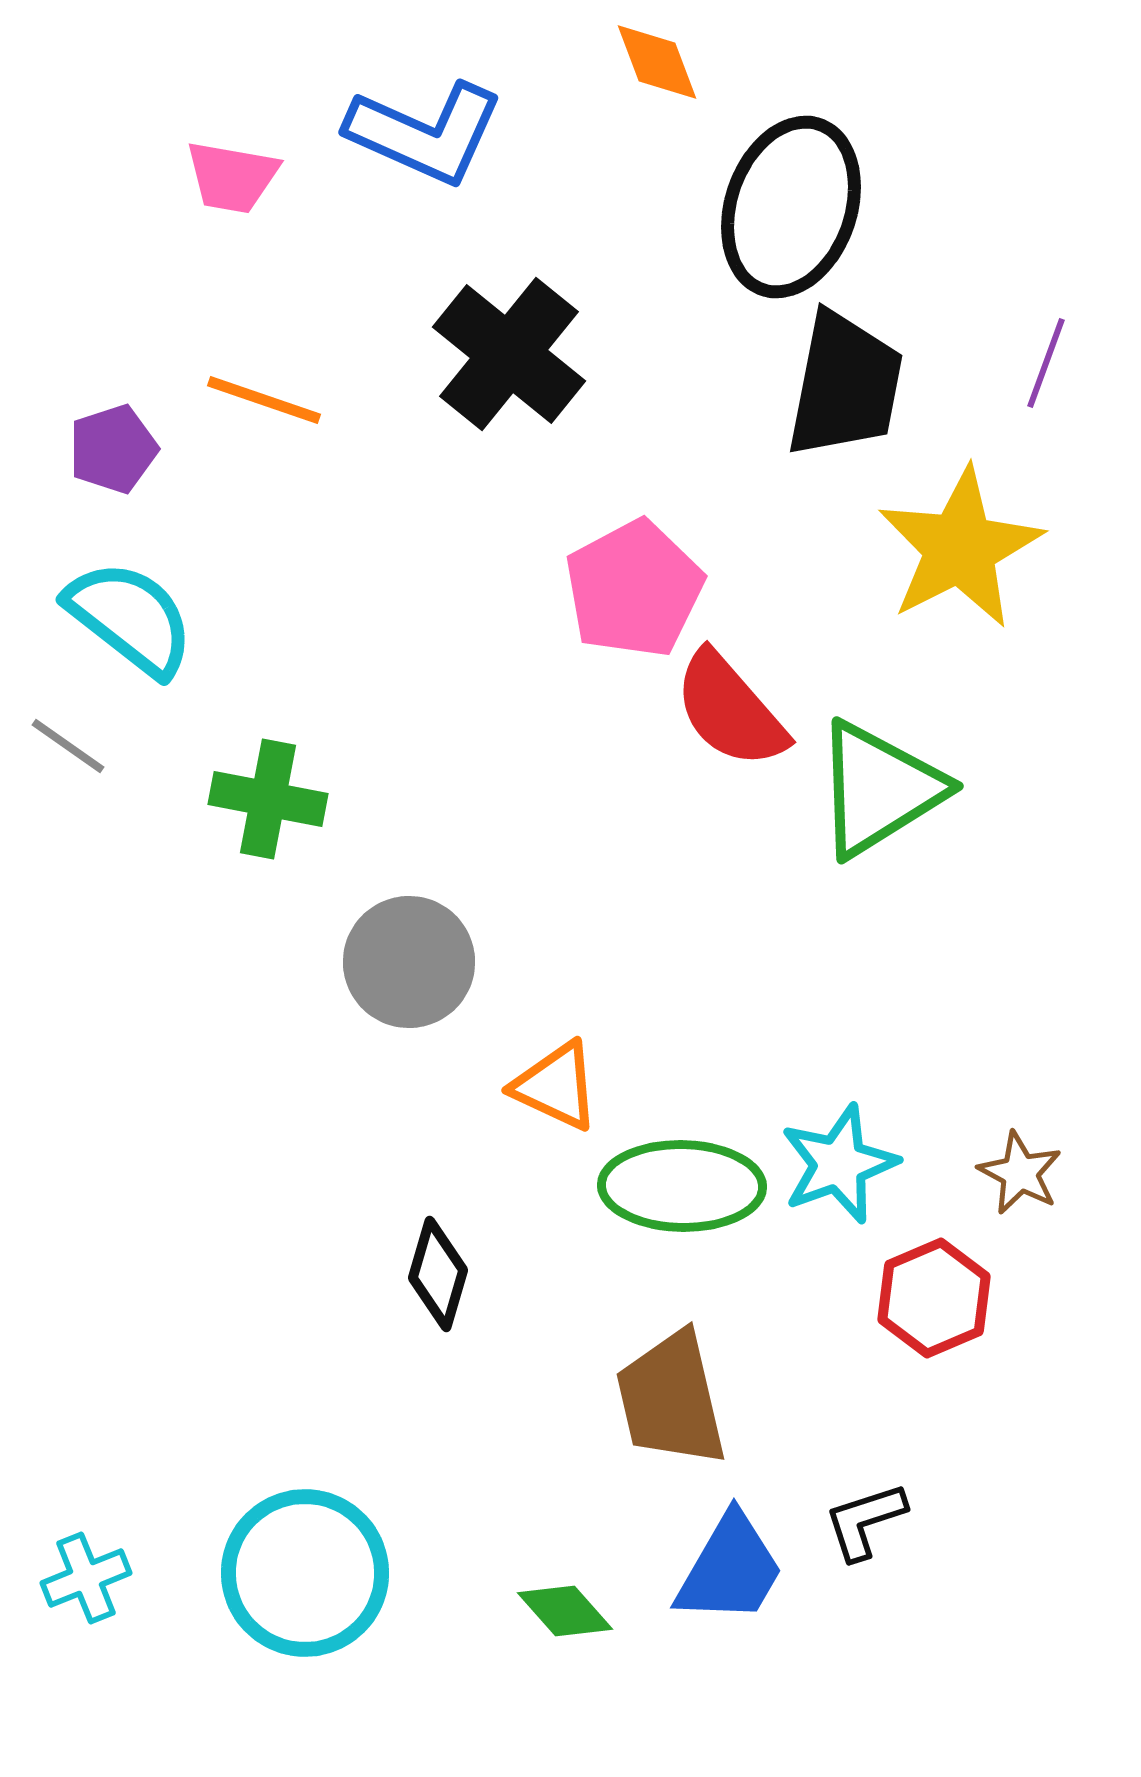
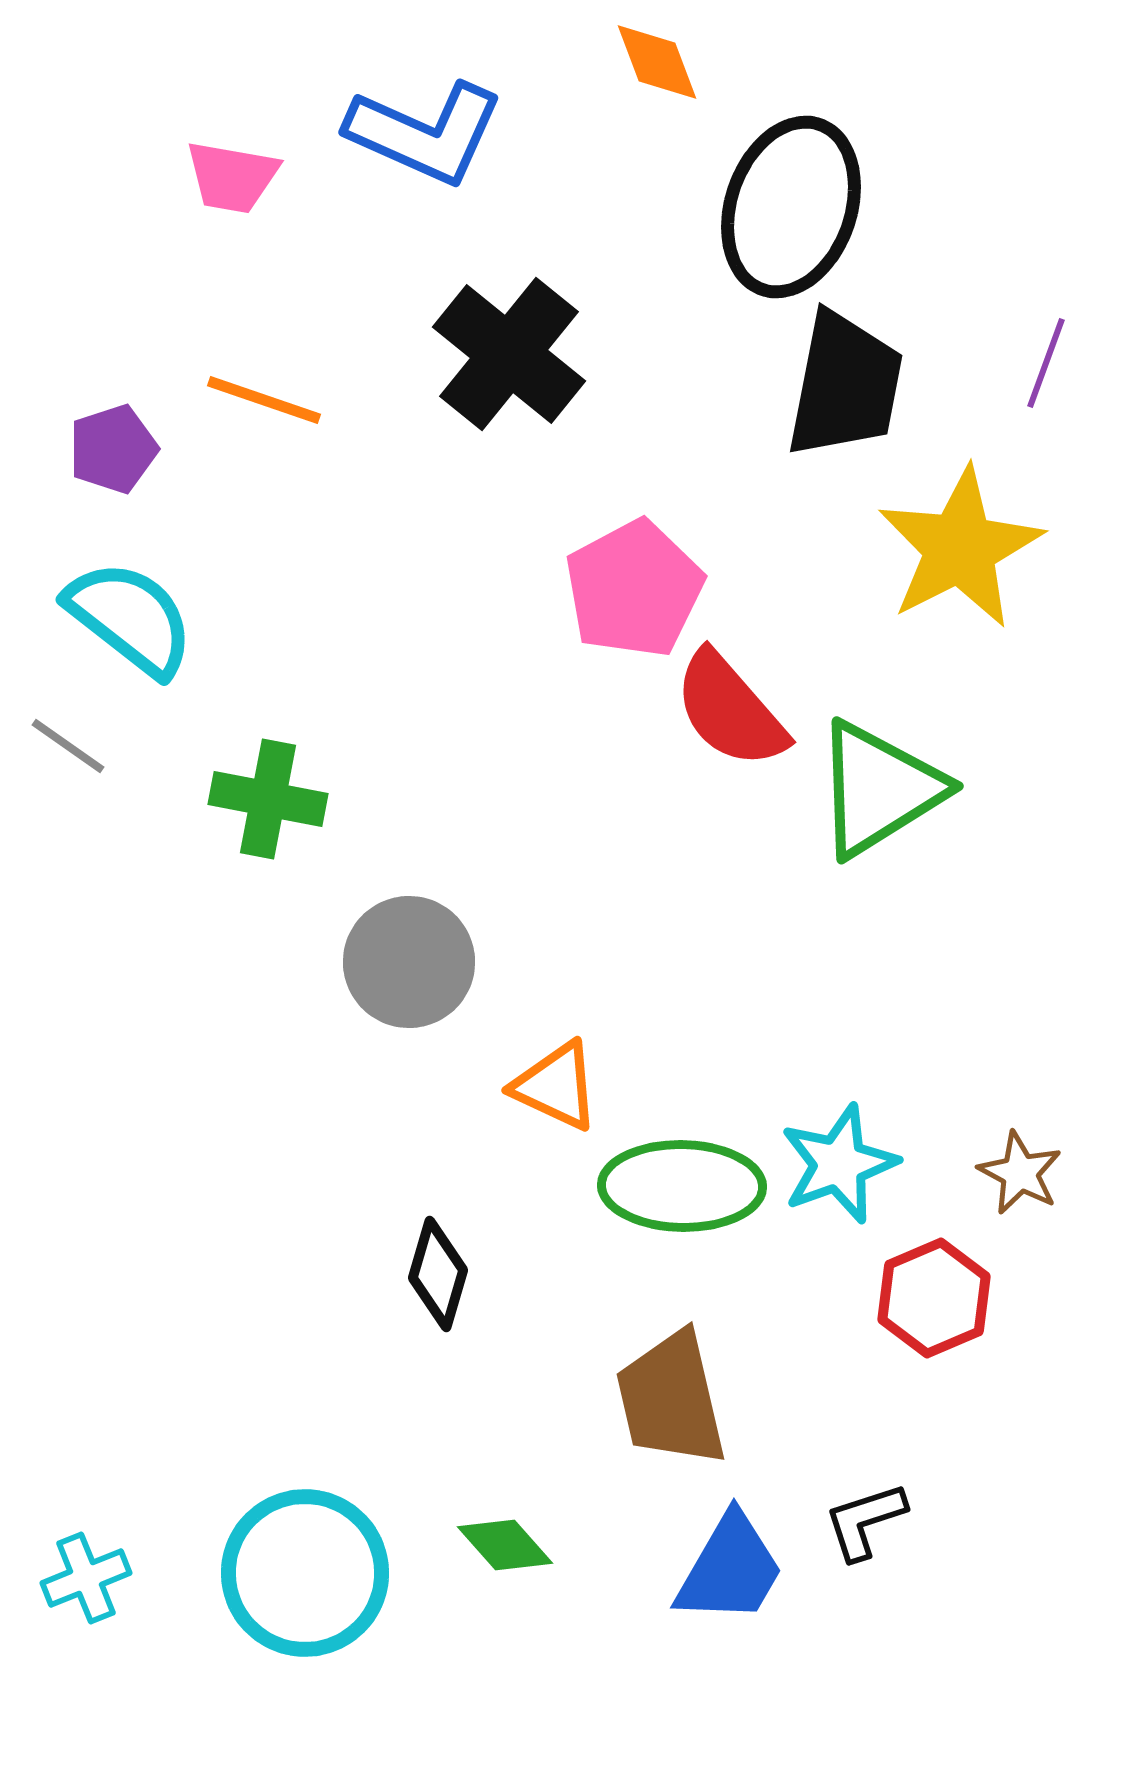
green diamond: moved 60 px left, 66 px up
